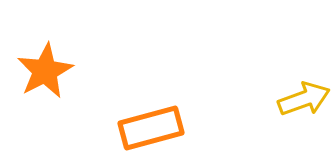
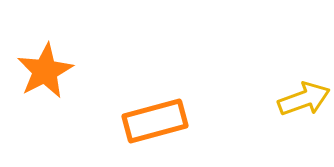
orange rectangle: moved 4 px right, 7 px up
